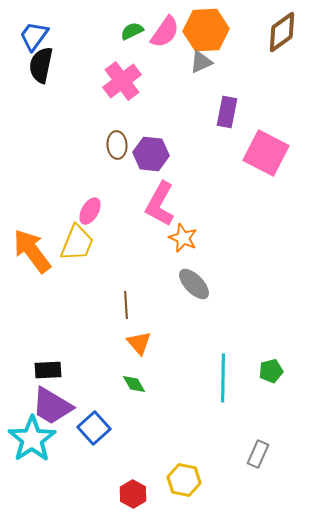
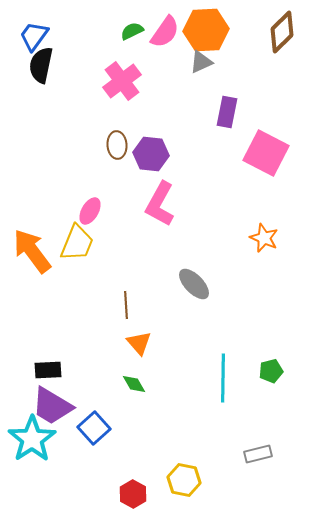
brown diamond: rotated 9 degrees counterclockwise
orange star: moved 81 px right
gray rectangle: rotated 52 degrees clockwise
